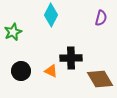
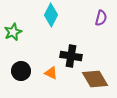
black cross: moved 2 px up; rotated 10 degrees clockwise
orange triangle: moved 2 px down
brown diamond: moved 5 px left
